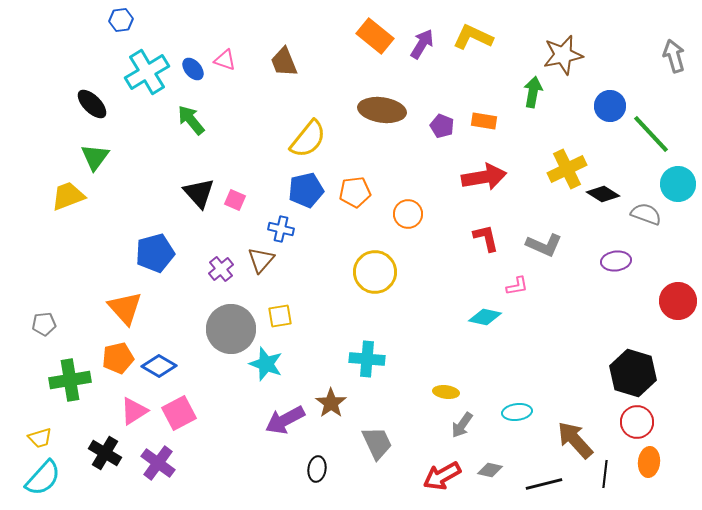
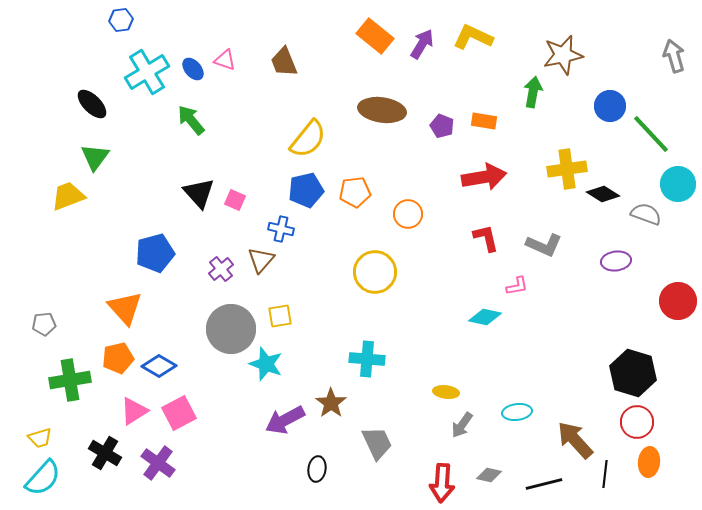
yellow cross at (567, 169): rotated 18 degrees clockwise
gray diamond at (490, 470): moved 1 px left, 5 px down
red arrow at (442, 476): moved 7 px down; rotated 57 degrees counterclockwise
